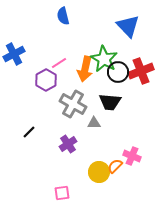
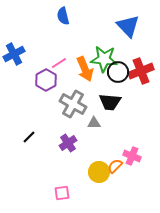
green star: rotated 24 degrees counterclockwise
orange arrow: rotated 35 degrees counterclockwise
black line: moved 5 px down
purple cross: moved 1 px up
